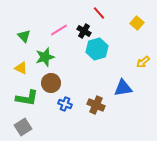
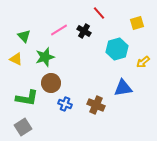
yellow square: rotated 32 degrees clockwise
cyan hexagon: moved 20 px right
yellow triangle: moved 5 px left, 9 px up
